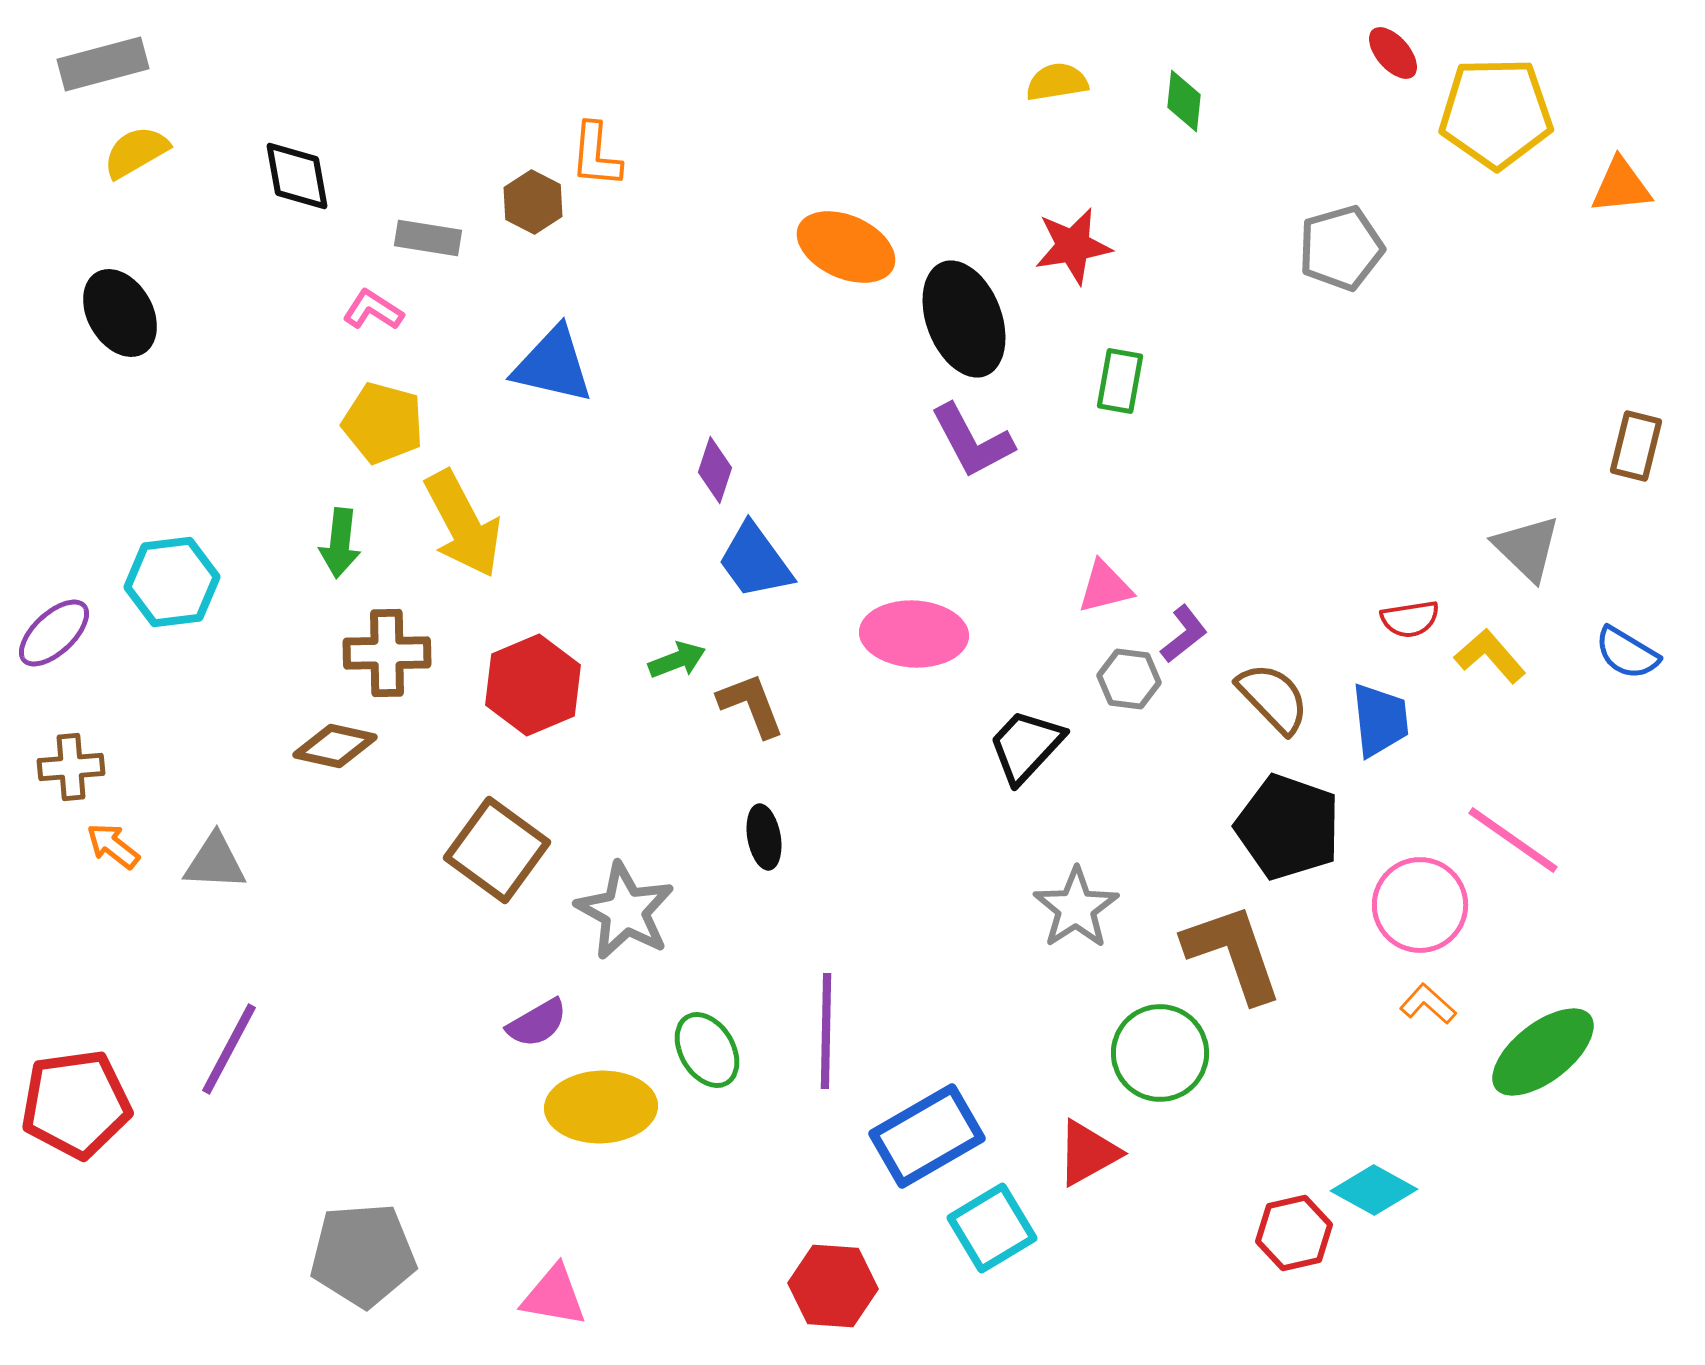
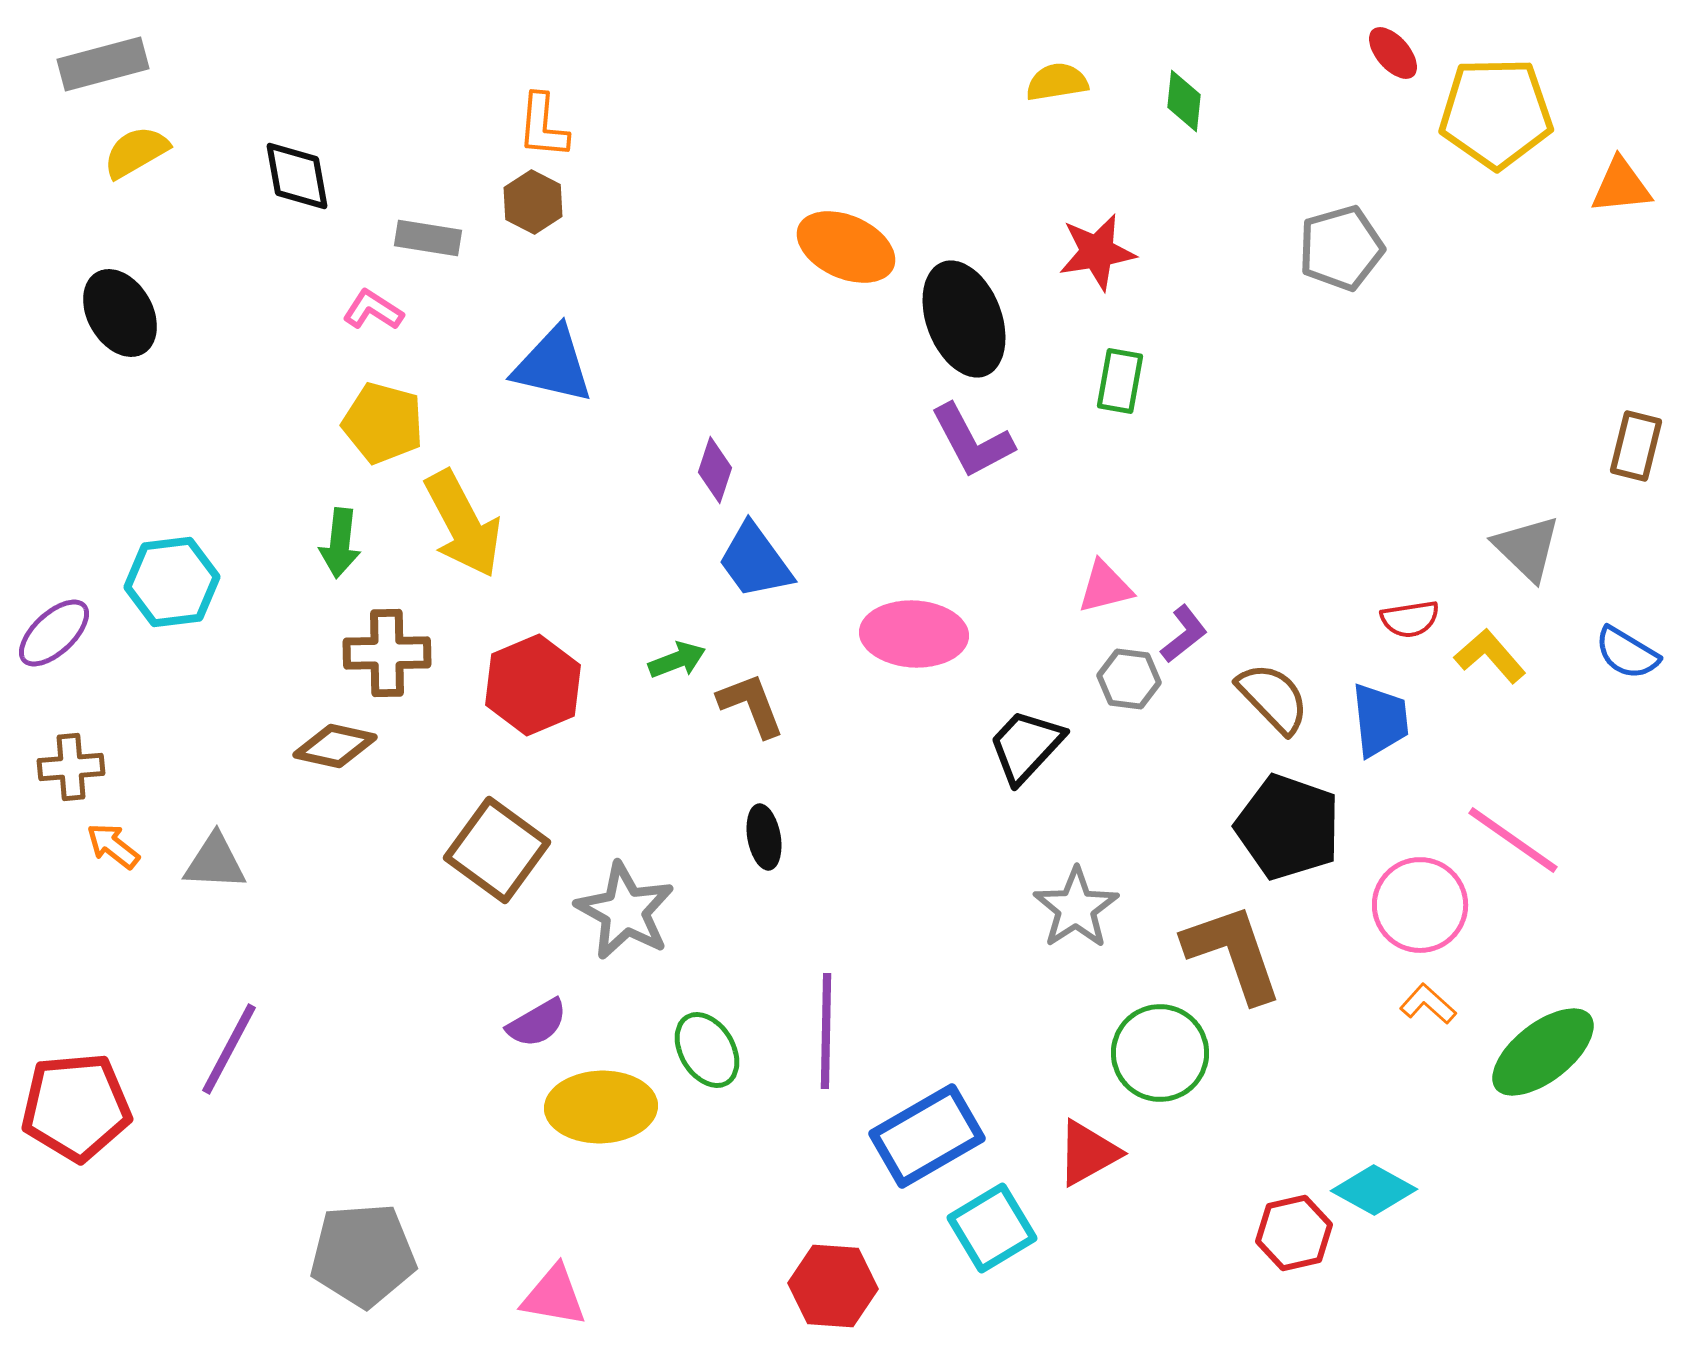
orange L-shape at (596, 155): moved 53 px left, 29 px up
red star at (1073, 246): moved 24 px right, 6 px down
red pentagon at (76, 1104): moved 3 px down; rotated 3 degrees clockwise
